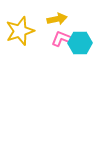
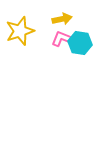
yellow arrow: moved 5 px right
cyan hexagon: rotated 10 degrees clockwise
